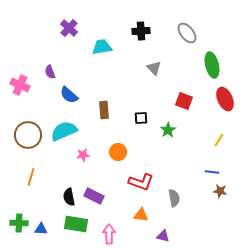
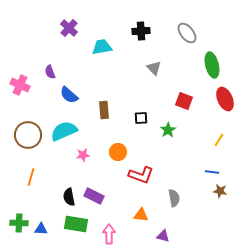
red L-shape: moved 7 px up
